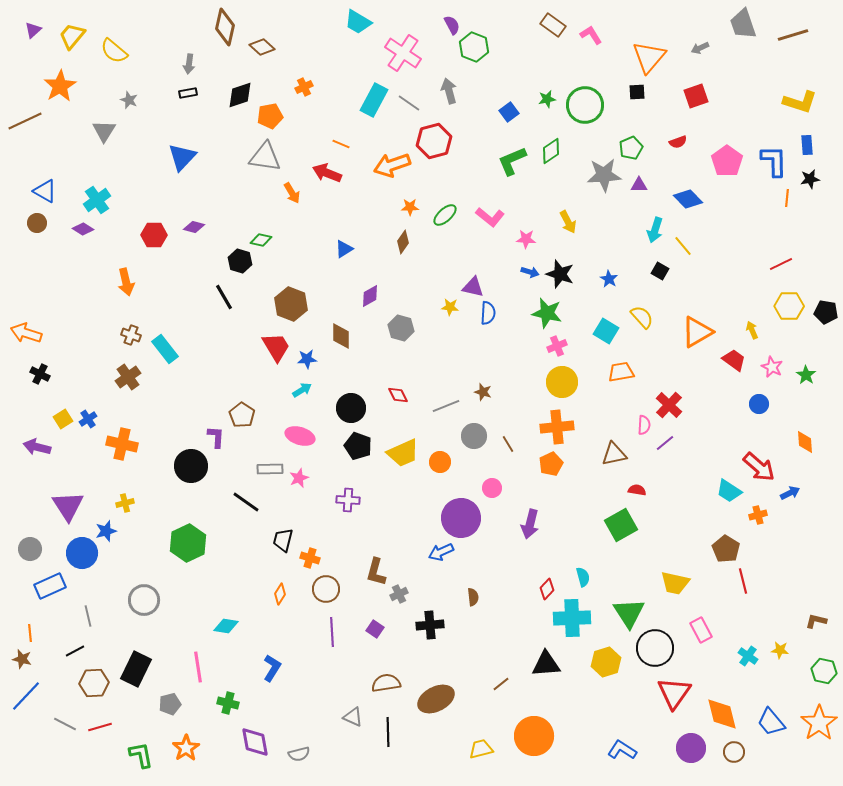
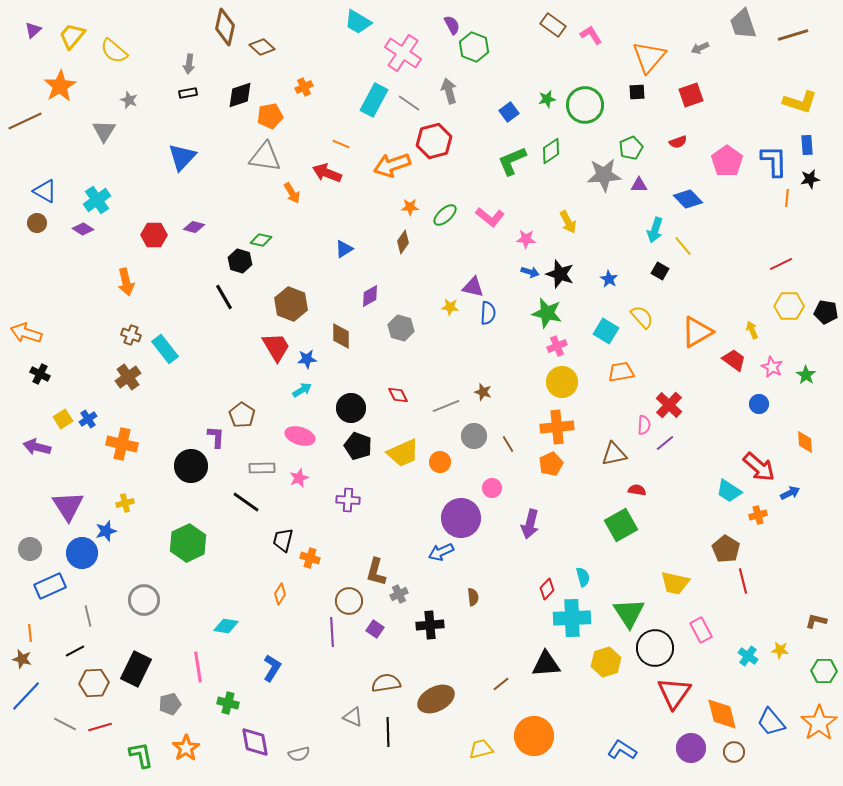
red square at (696, 96): moved 5 px left, 1 px up
gray rectangle at (270, 469): moved 8 px left, 1 px up
brown circle at (326, 589): moved 23 px right, 12 px down
green hexagon at (824, 671): rotated 10 degrees counterclockwise
